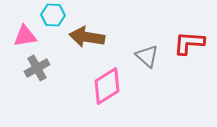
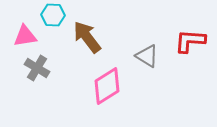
brown arrow: rotated 44 degrees clockwise
red L-shape: moved 1 px right, 2 px up
gray triangle: rotated 10 degrees counterclockwise
gray cross: rotated 30 degrees counterclockwise
